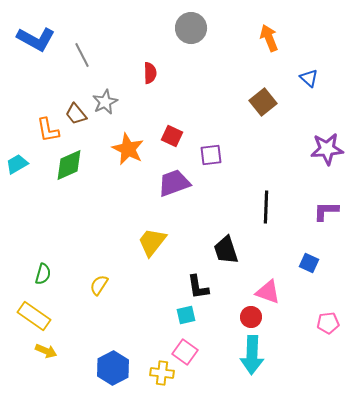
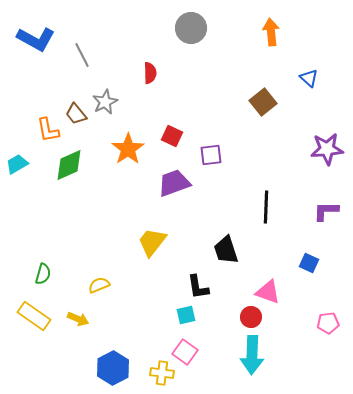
orange arrow: moved 2 px right, 6 px up; rotated 16 degrees clockwise
orange star: rotated 12 degrees clockwise
yellow semicircle: rotated 35 degrees clockwise
yellow arrow: moved 32 px right, 32 px up
